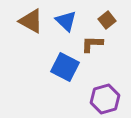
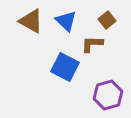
purple hexagon: moved 3 px right, 4 px up
